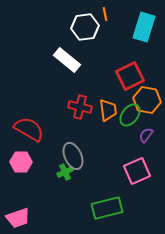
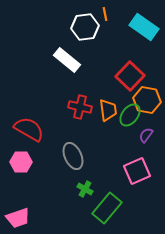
cyan rectangle: rotated 72 degrees counterclockwise
red square: rotated 20 degrees counterclockwise
green cross: moved 20 px right, 17 px down; rotated 35 degrees counterclockwise
green rectangle: rotated 36 degrees counterclockwise
